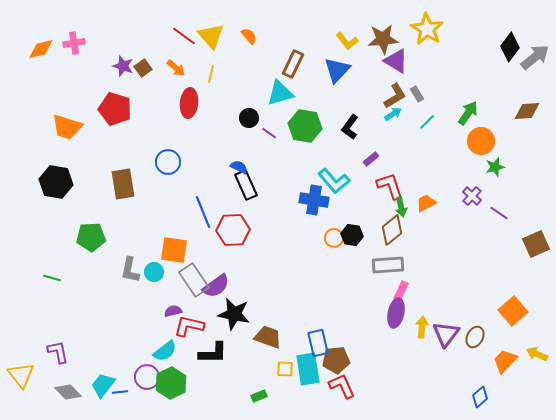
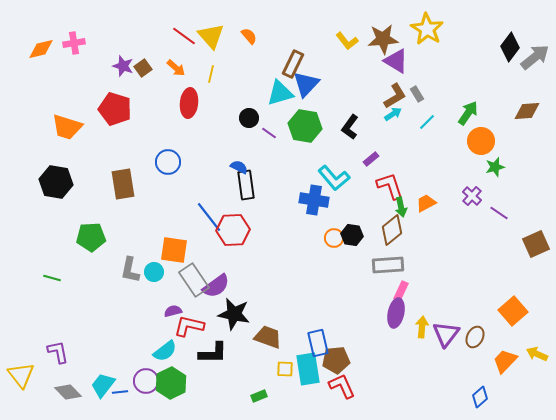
blue triangle at (337, 70): moved 31 px left, 14 px down
cyan L-shape at (334, 181): moved 3 px up
black rectangle at (246, 185): rotated 16 degrees clockwise
blue line at (203, 212): moved 6 px right, 5 px down; rotated 16 degrees counterclockwise
purple circle at (147, 377): moved 1 px left, 4 px down
